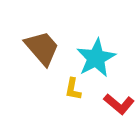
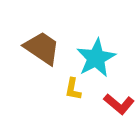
brown trapezoid: rotated 15 degrees counterclockwise
